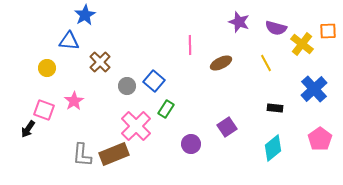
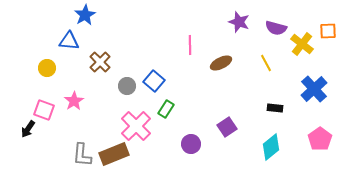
cyan diamond: moved 2 px left, 1 px up
